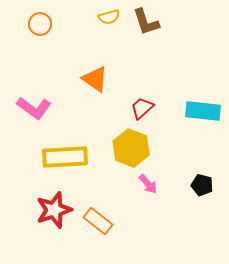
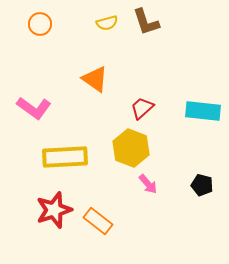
yellow semicircle: moved 2 px left, 6 px down
